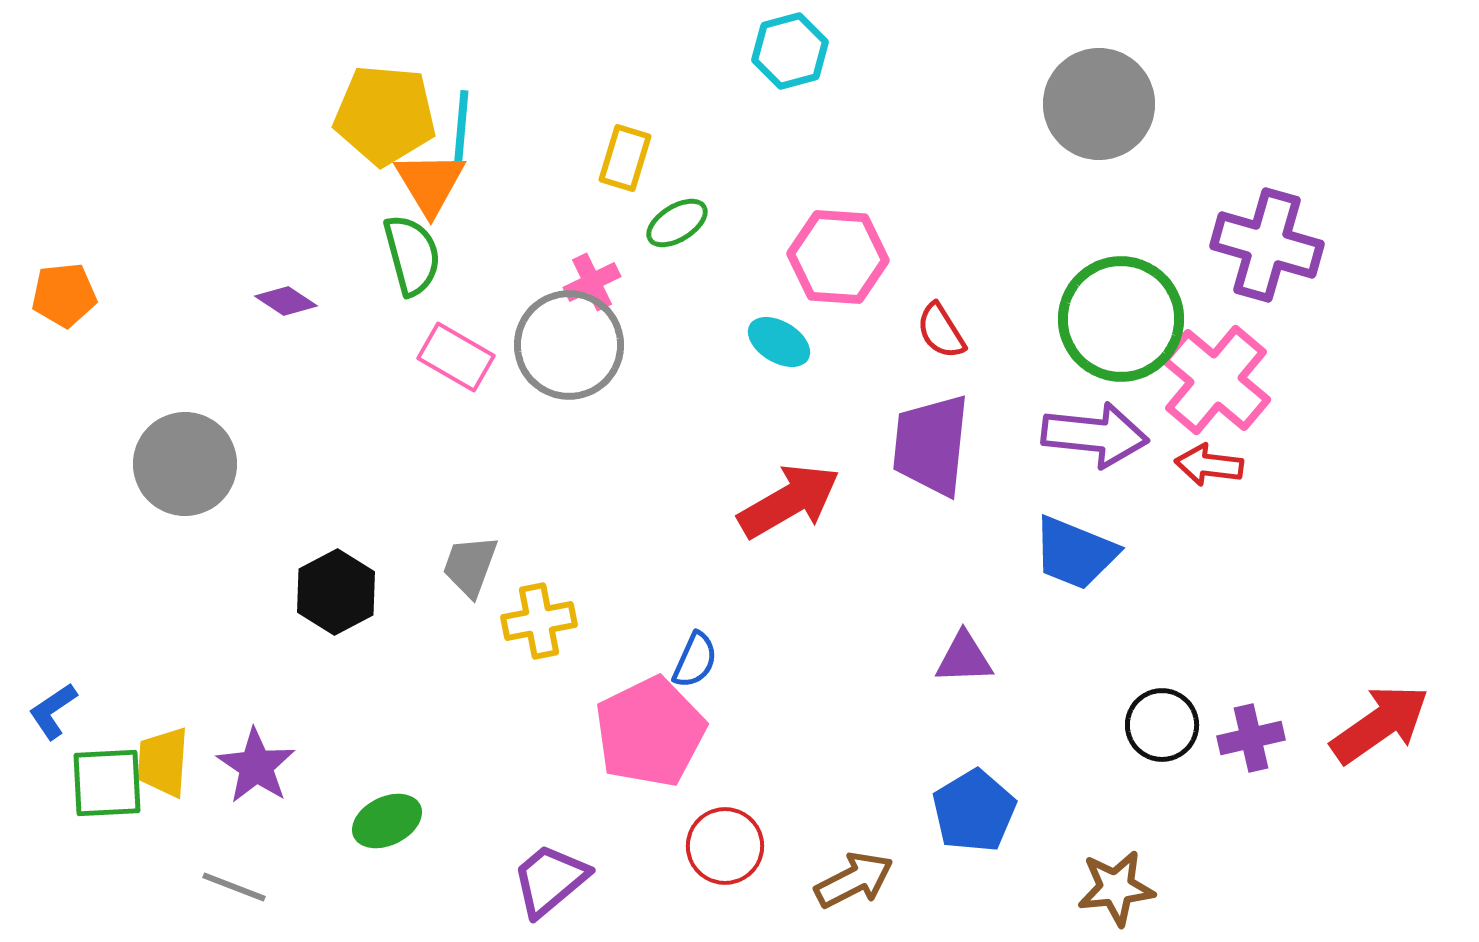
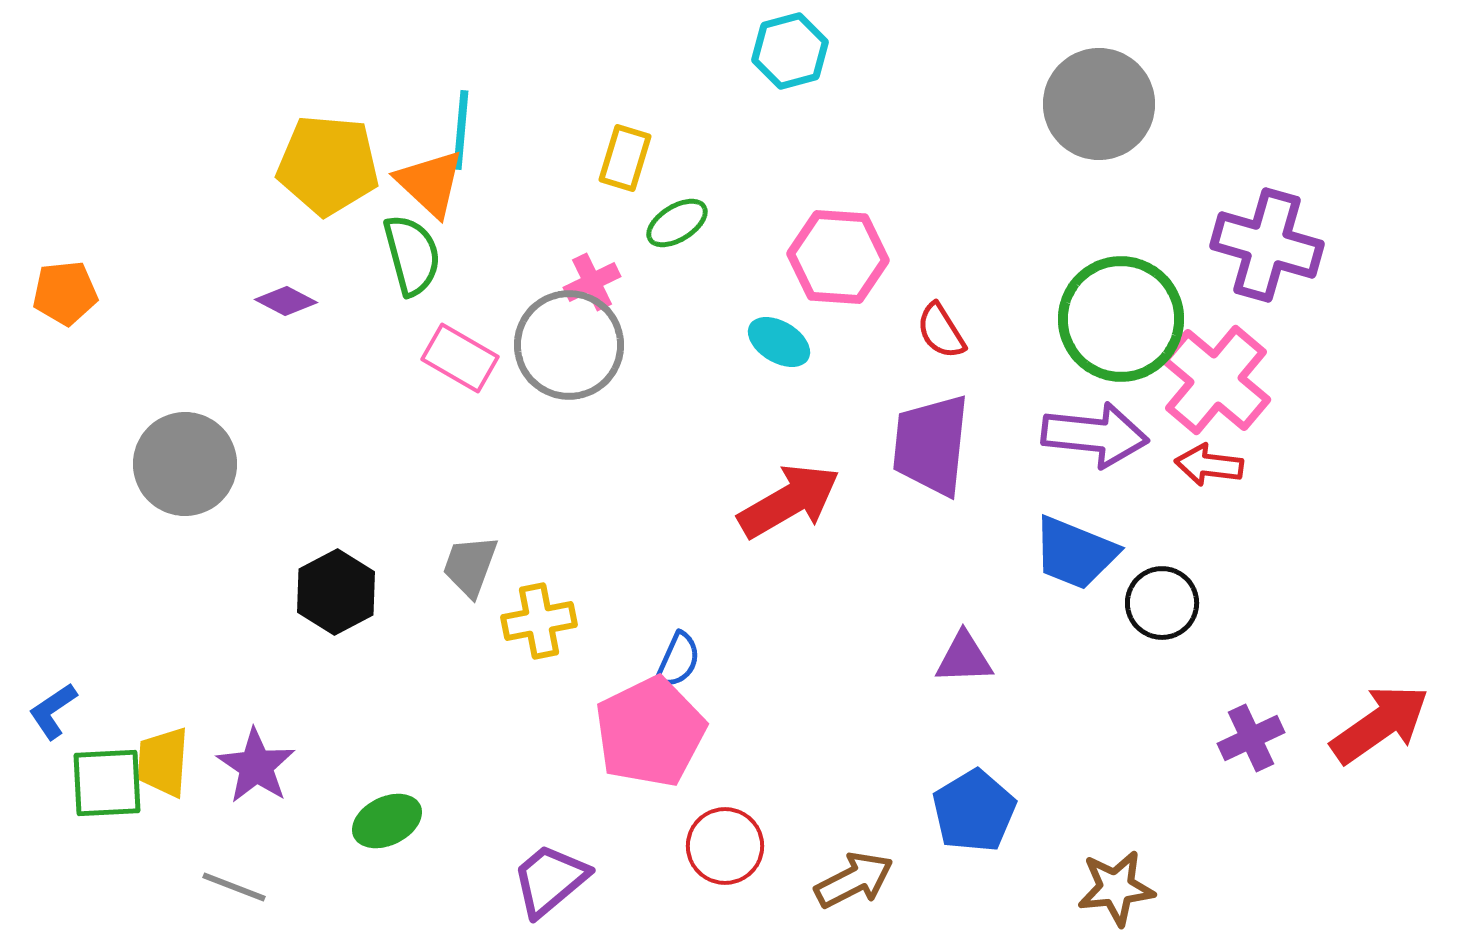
yellow pentagon at (385, 115): moved 57 px left, 50 px down
orange triangle at (430, 183): rotated 16 degrees counterclockwise
orange pentagon at (64, 295): moved 1 px right, 2 px up
purple diamond at (286, 301): rotated 6 degrees counterclockwise
pink rectangle at (456, 357): moved 4 px right, 1 px down
blue semicircle at (695, 660): moved 17 px left
black circle at (1162, 725): moved 122 px up
purple cross at (1251, 738): rotated 12 degrees counterclockwise
